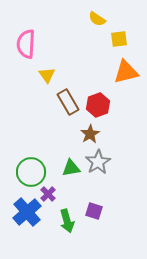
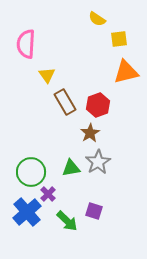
brown rectangle: moved 3 px left
brown star: moved 1 px up
green arrow: rotated 30 degrees counterclockwise
